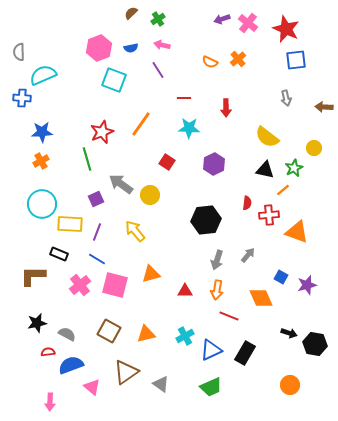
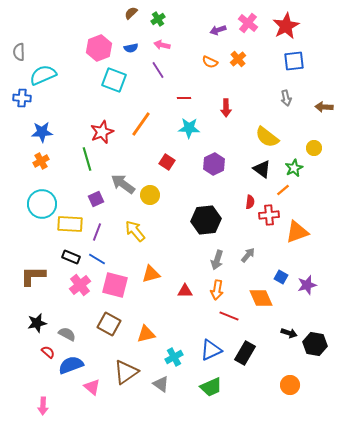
purple arrow at (222, 19): moved 4 px left, 11 px down
red star at (286, 29): moved 3 px up; rotated 20 degrees clockwise
blue square at (296, 60): moved 2 px left, 1 px down
black triangle at (265, 170): moved 3 px left, 1 px up; rotated 24 degrees clockwise
gray arrow at (121, 184): moved 2 px right
red semicircle at (247, 203): moved 3 px right, 1 px up
orange triangle at (297, 232): rotated 40 degrees counterclockwise
black rectangle at (59, 254): moved 12 px right, 3 px down
brown square at (109, 331): moved 7 px up
cyan cross at (185, 336): moved 11 px left, 21 px down
red semicircle at (48, 352): rotated 48 degrees clockwise
pink arrow at (50, 402): moved 7 px left, 4 px down
